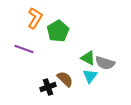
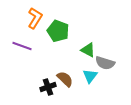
green pentagon: rotated 20 degrees counterclockwise
purple line: moved 2 px left, 3 px up
green triangle: moved 8 px up
